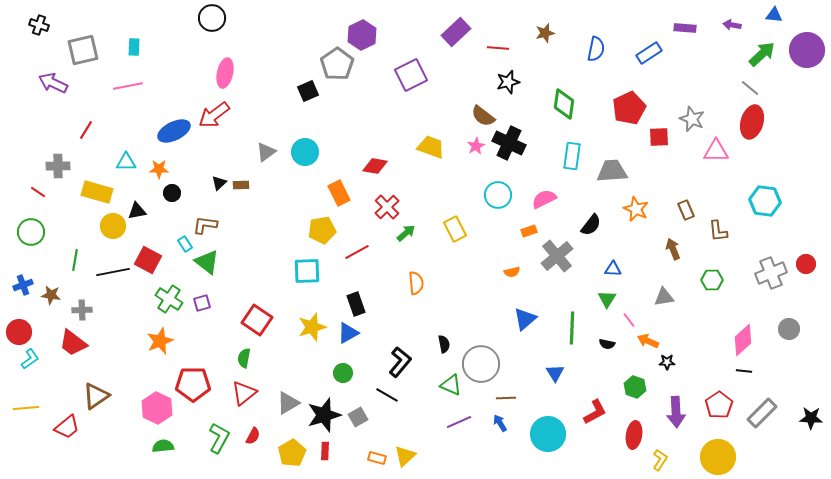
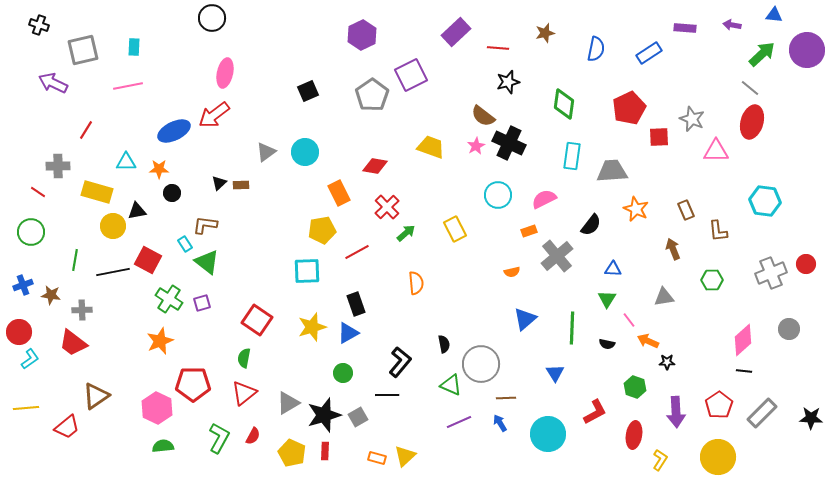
gray pentagon at (337, 64): moved 35 px right, 31 px down
black line at (387, 395): rotated 30 degrees counterclockwise
yellow pentagon at (292, 453): rotated 16 degrees counterclockwise
